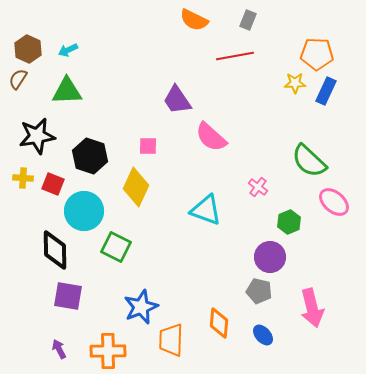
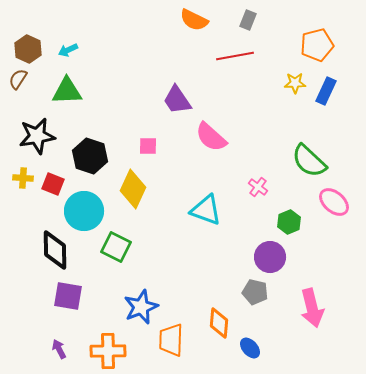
orange pentagon: moved 9 px up; rotated 16 degrees counterclockwise
yellow diamond: moved 3 px left, 2 px down
gray pentagon: moved 4 px left, 1 px down
blue ellipse: moved 13 px left, 13 px down
